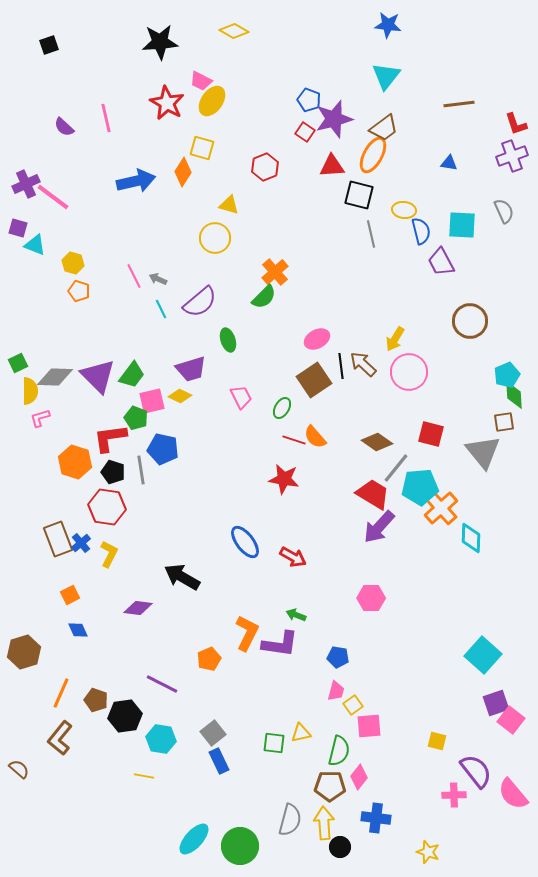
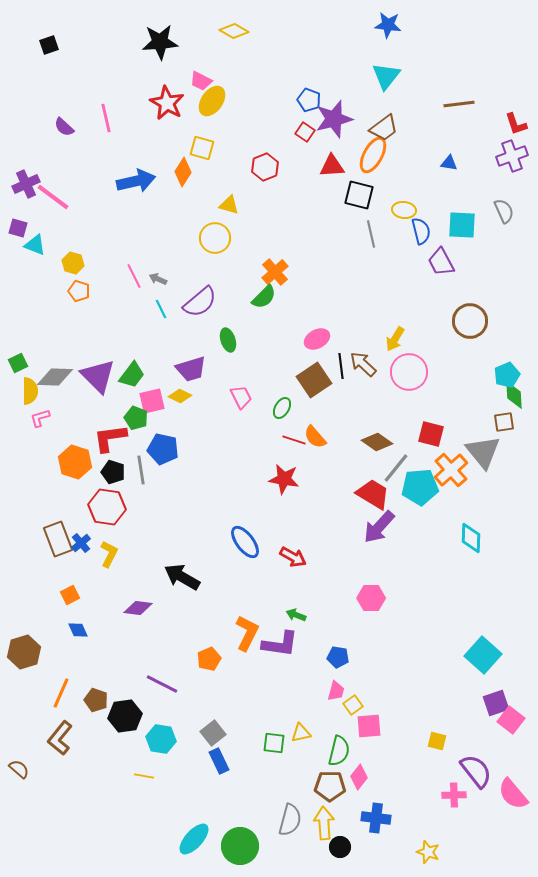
orange cross at (441, 508): moved 10 px right, 38 px up
